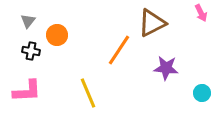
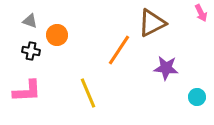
gray triangle: moved 2 px right; rotated 49 degrees counterclockwise
cyan circle: moved 5 px left, 4 px down
